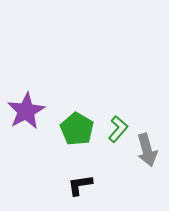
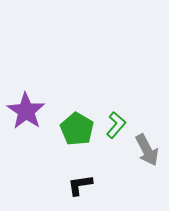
purple star: rotated 9 degrees counterclockwise
green L-shape: moved 2 px left, 4 px up
gray arrow: rotated 12 degrees counterclockwise
